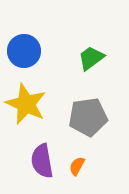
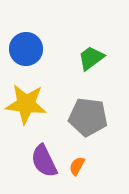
blue circle: moved 2 px right, 2 px up
yellow star: rotated 18 degrees counterclockwise
gray pentagon: rotated 15 degrees clockwise
purple semicircle: moved 2 px right; rotated 16 degrees counterclockwise
